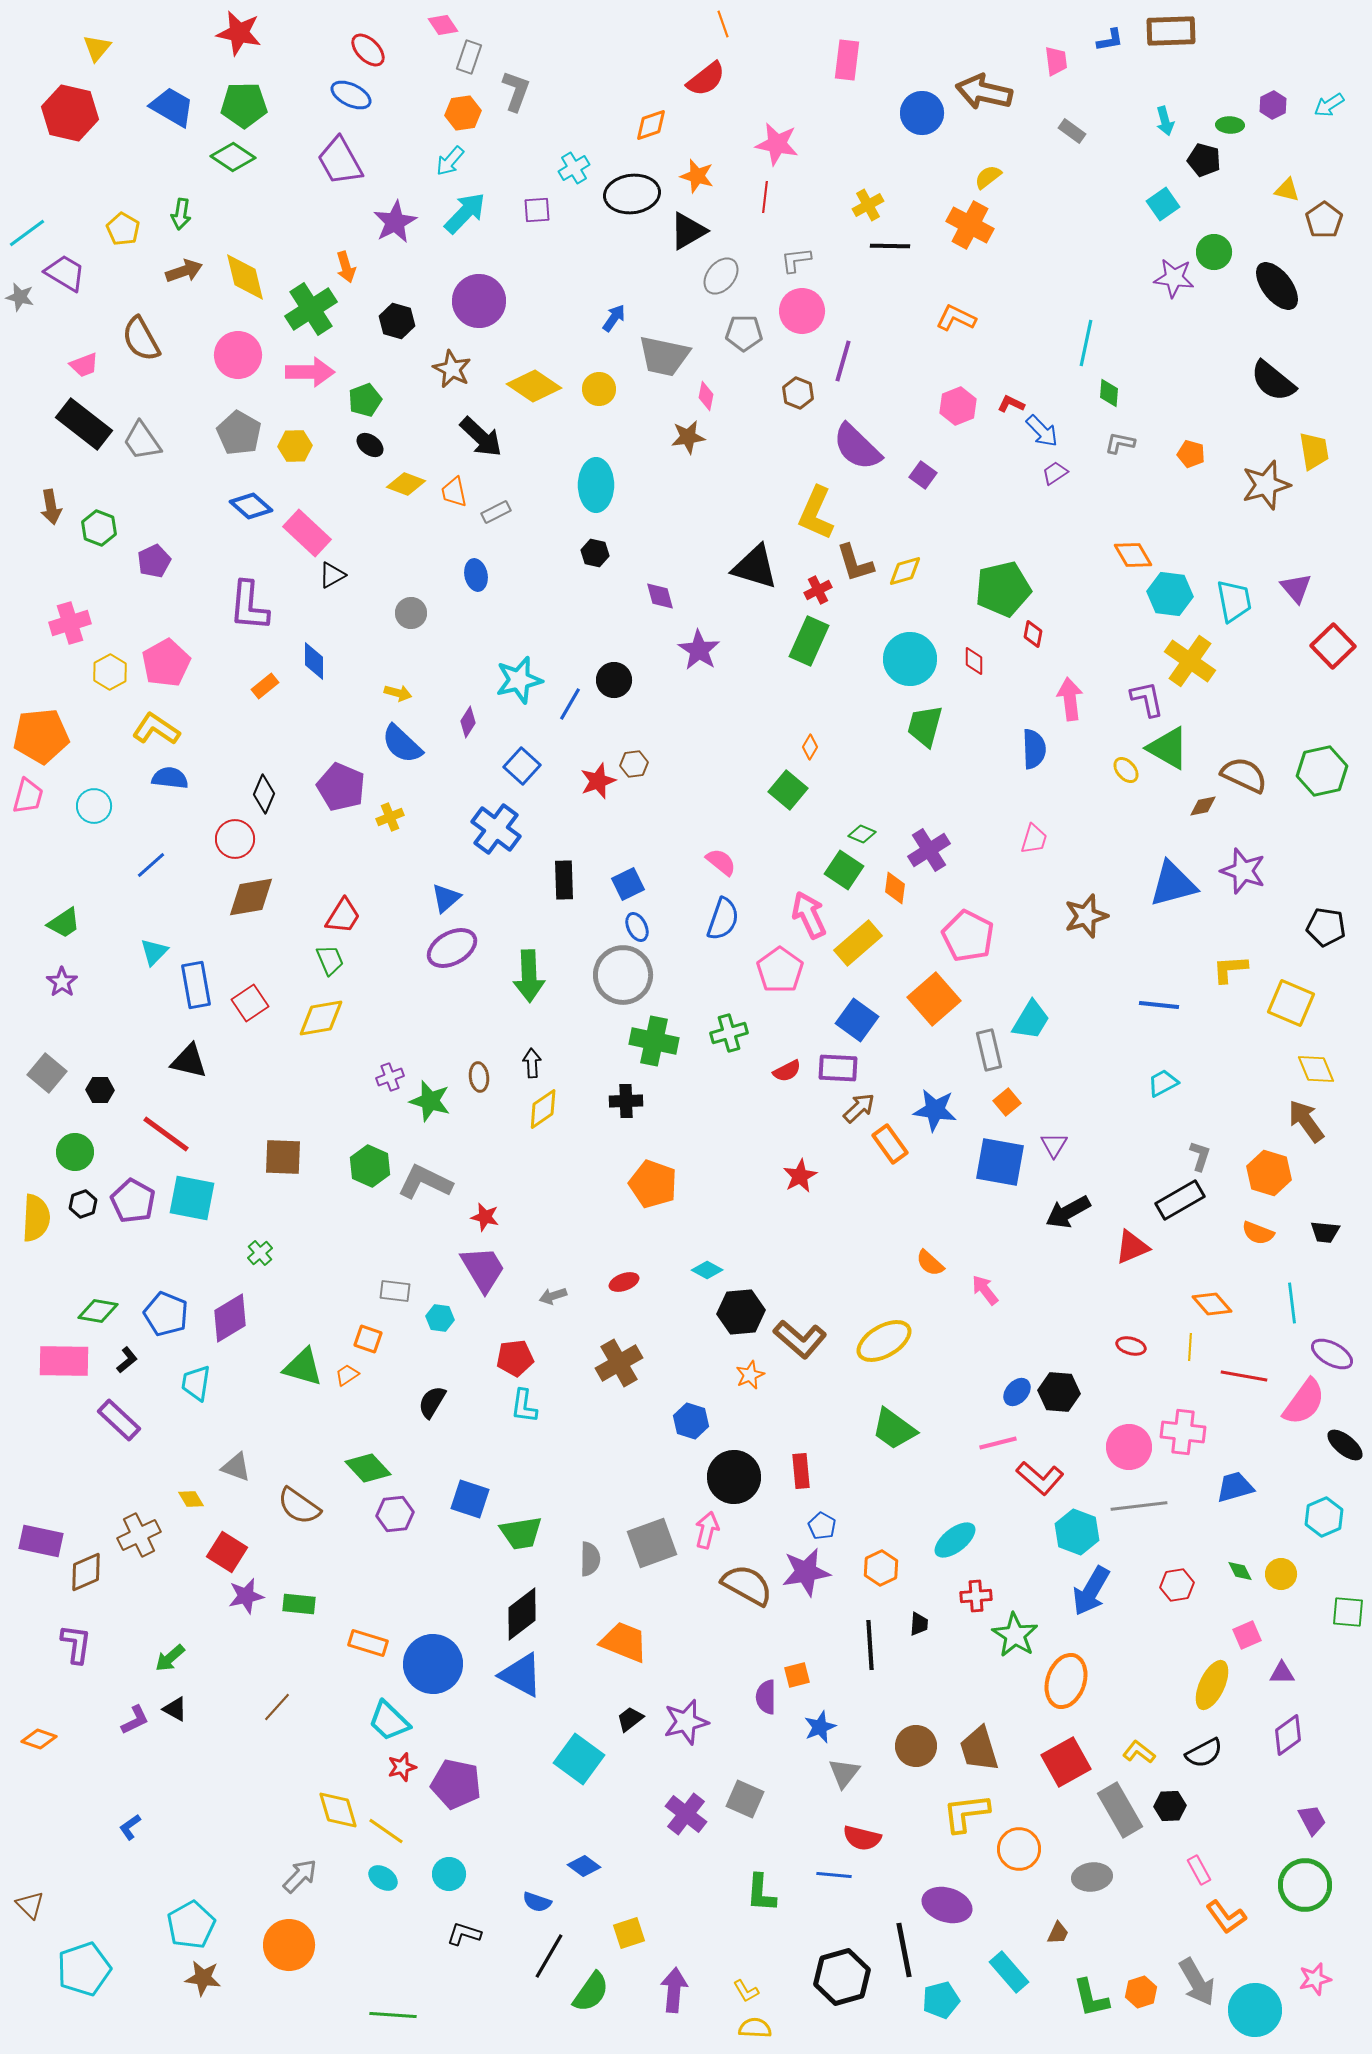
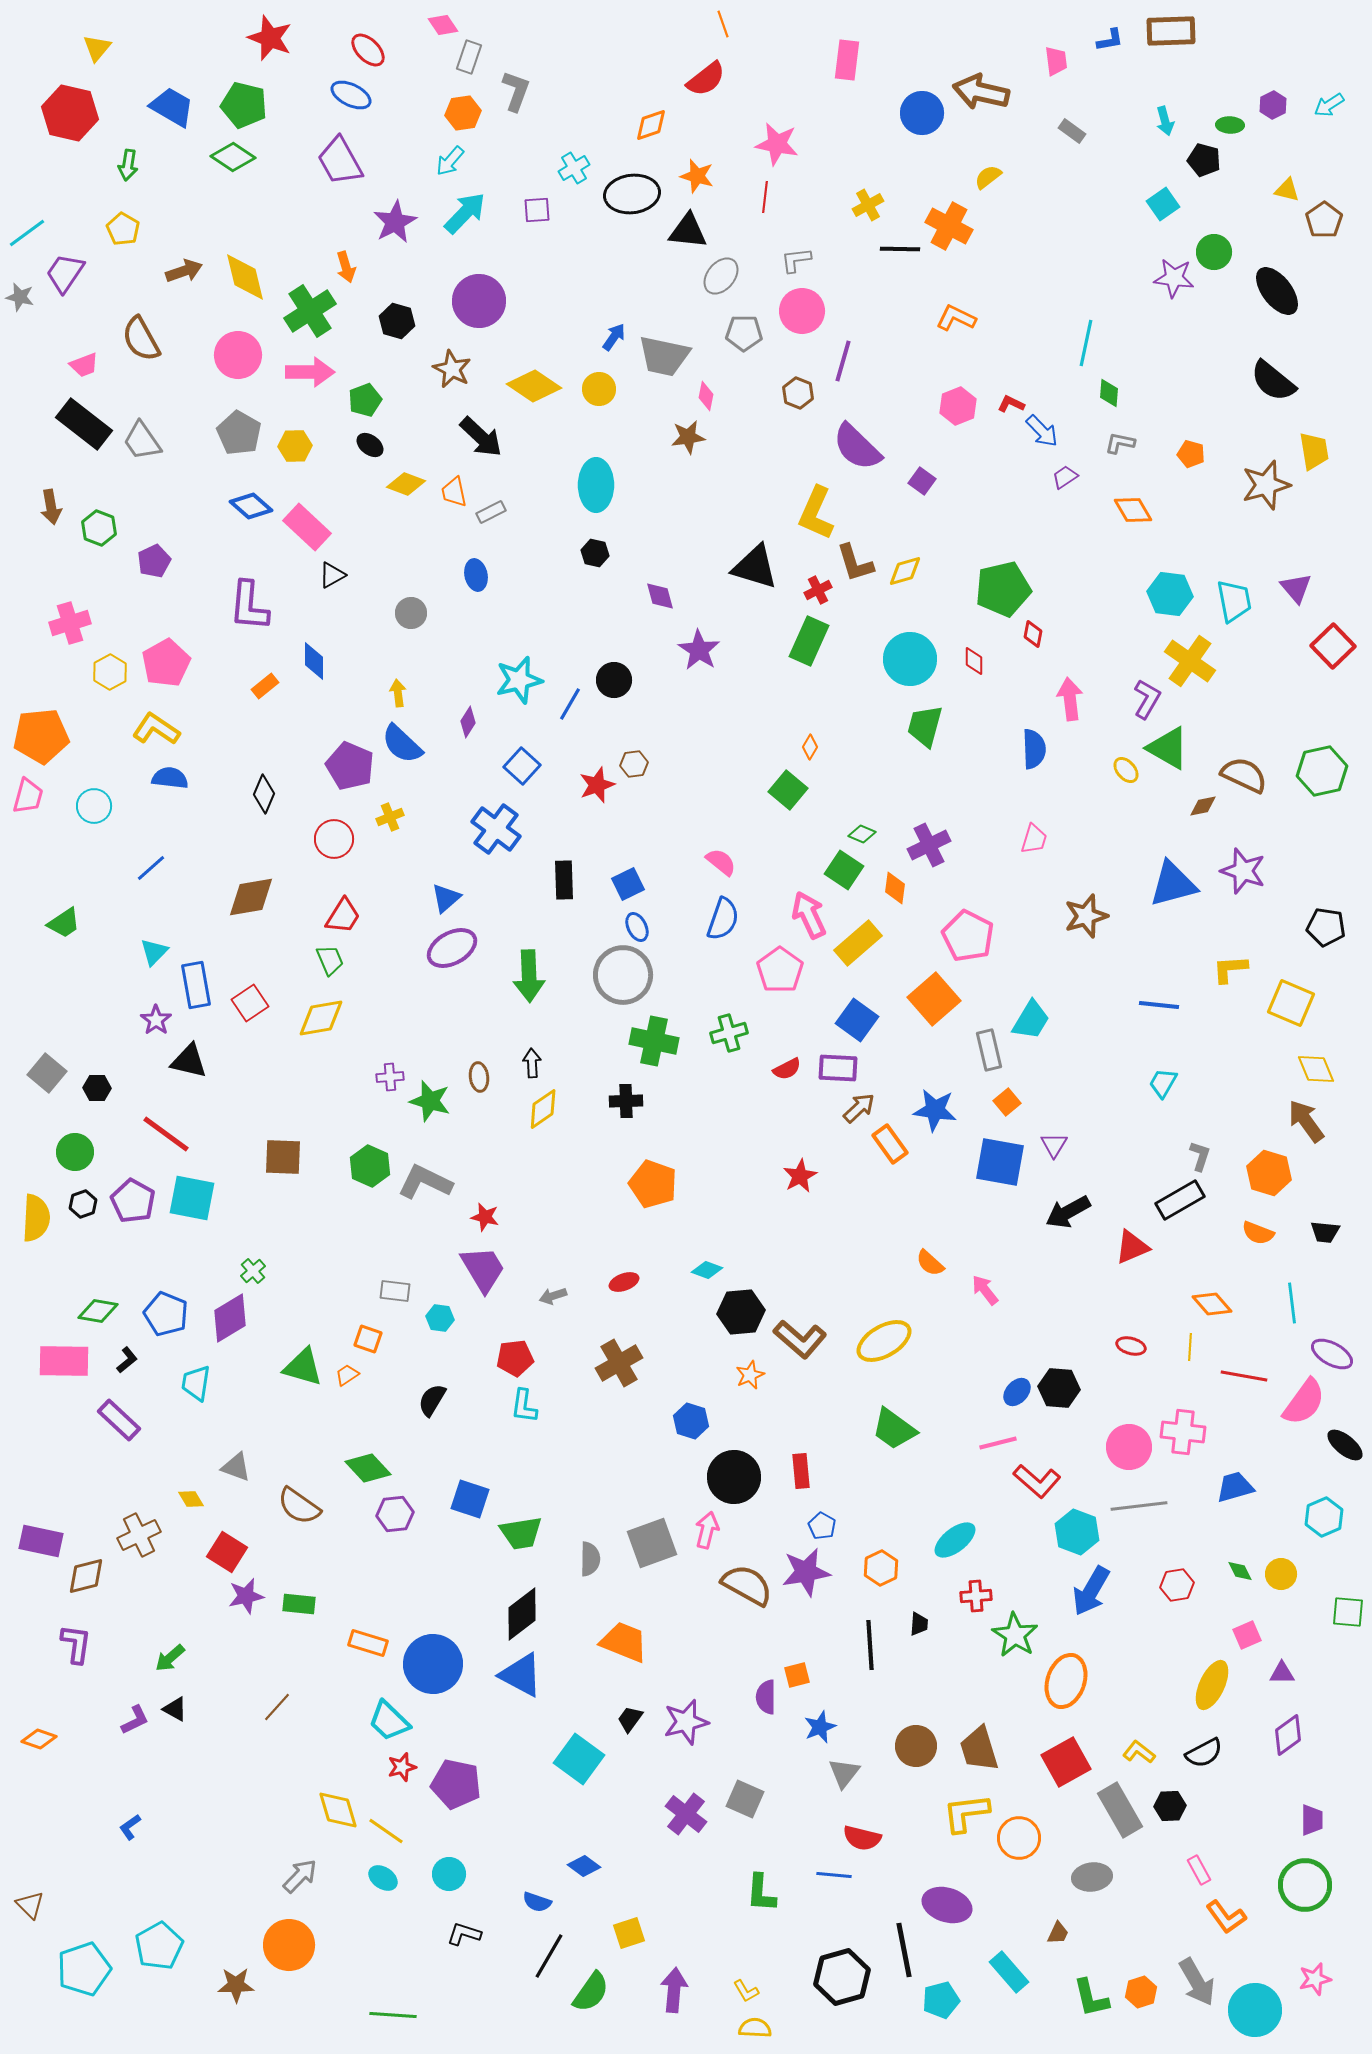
red star at (239, 33): moved 31 px right, 5 px down; rotated 9 degrees clockwise
brown arrow at (984, 92): moved 3 px left
green pentagon at (244, 105): rotated 15 degrees clockwise
green arrow at (181, 214): moved 53 px left, 49 px up
orange cross at (970, 225): moved 21 px left, 1 px down
black triangle at (688, 231): rotated 36 degrees clockwise
black line at (890, 246): moved 10 px right, 3 px down
purple trapezoid at (65, 273): rotated 87 degrees counterclockwise
black ellipse at (1277, 286): moved 5 px down
green cross at (311, 309): moved 1 px left, 2 px down
blue arrow at (614, 318): moved 19 px down
purple trapezoid at (1055, 473): moved 10 px right, 4 px down
purple square at (923, 475): moved 1 px left, 6 px down
gray rectangle at (496, 512): moved 5 px left
pink rectangle at (307, 533): moved 6 px up
orange diamond at (1133, 555): moved 45 px up
yellow arrow at (398, 693): rotated 112 degrees counterclockwise
purple L-shape at (1147, 699): rotated 42 degrees clockwise
red star at (598, 781): moved 1 px left, 4 px down
purple pentagon at (341, 787): moved 9 px right, 21 px up
red circle at (235, 839): moved 99 px right
purple cross at (929, 850): moved 5 px up; rotated 6 degrees clockwise
blue line at (151, 865): moved 3 px down
purple star at (62, 982): moved 94 px right, 38 px down
red semicircle at (787, 1071): moved 2 px up
purple cross at (390, 1077): rotated 16 degrees clockwise
cyan trapezoid at (1163, 1083): rotated 32 degrees counterclockwise
black hexagon at (100, 1090): moved 3 px left, 2 px up
green cross at (260, 1253): moved 7 px left, 18 px down
cyan diamond at (707, 1270): rotated 8 degrees counterclockwise
black hexagon at (1059, 1392): moved 4 px up
black semicircle at (432, 1402): moved 2 px up
red L-shape at (1040, 1478): moved 3 px left, 3 px down
brown diamond at (86, 1572): moved 4 px down; rotated 9 degrees clockwise
black trapezoid at (630, 1719): rotated 16 degrees counterclockwise
purple trapezoid at (1312, 1820): rotated 28 degrees clockwise
orange circle at (1019, 1849): moved 11 px up
cyan pentagon at (191, 1925): moved 32 px left, 21 px down
brown star at (203, 1978): moved 33 px right, 7 px down; rotated 9 degrees counterclockwise
